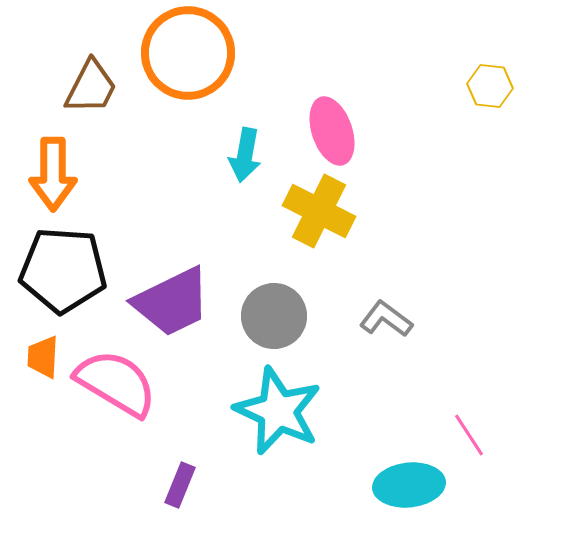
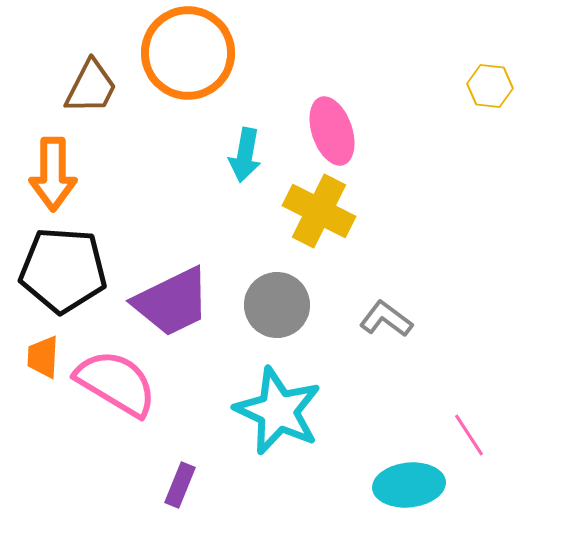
gray circle: moved 3 px right, 11 px up
